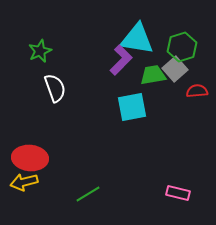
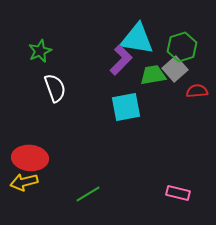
cyan square: moved 6 px left
